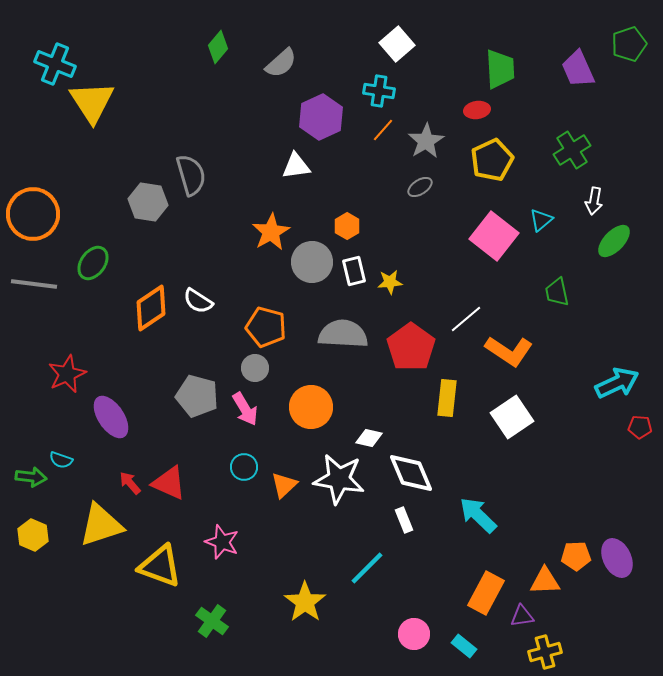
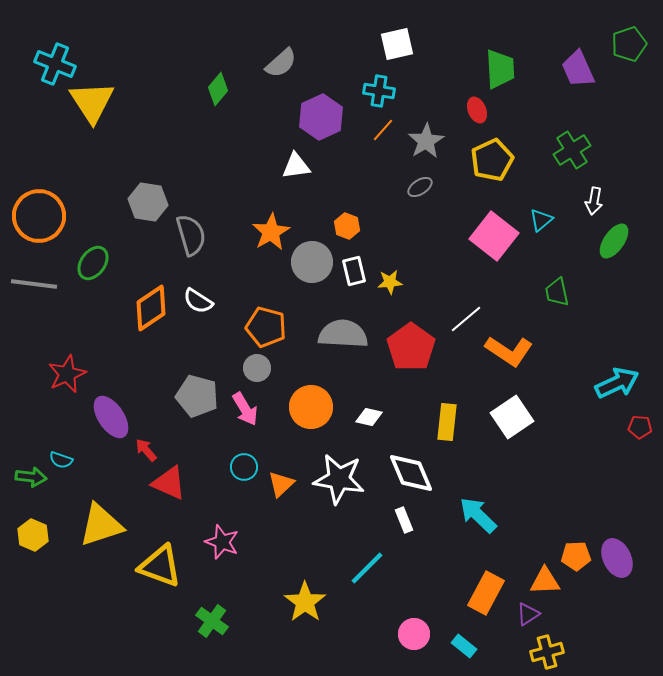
white square at (397, 44): rotated 28 degrees clockwise
green diamond at (218, 47): moved 42 px down
red ellipse at (477, 110): rotated 75 degrees clockwise
gray semicircle at (191, 175): moved 60 px down
orange circle at (33, 214): moved 6 px right, 2 px down
orange hexagon at (347, 226): rotated 10 degrees counterclockwise
green ellipse at (614, 241): rotated 9 degrees counterclockwise
gray circle at (255, 368): moved 2 px right
yellow rectangle at (447, 398): moved 24 px down
white diamond at (369, 438): moved 21 px up
red arrow at (130, 483): moved 16 px right, 33 px up
orange triangle at (284, 485): moved 3 px left, 1 px up
purple triangle at (522, 616): moved 6 px right, 2 px up; rotated 25 degrees counterclockwise
yellow cross at (545, 652): moved 2 px right
